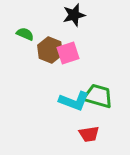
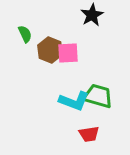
black star: moved 18 px right; rotated 15 degrees counterclockwise
green semicircle: rotated 42 degrees clockwise
pink square: rotated 15 degrees clockwise
